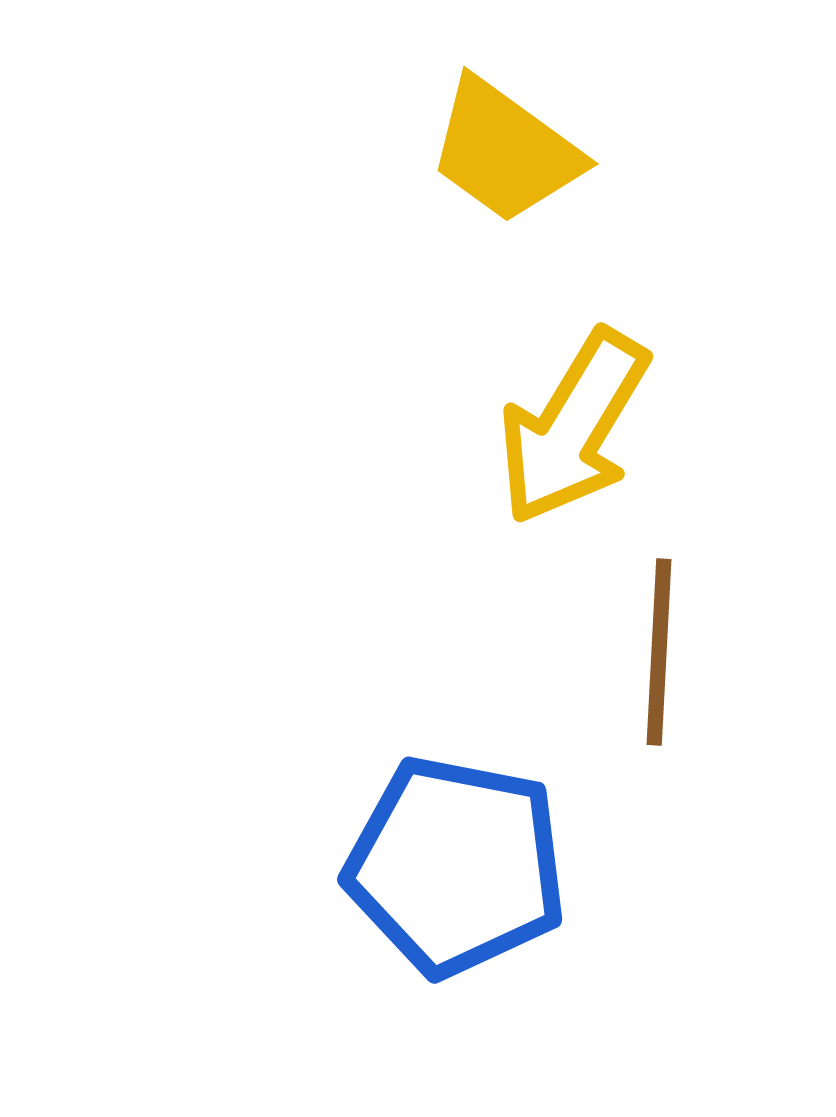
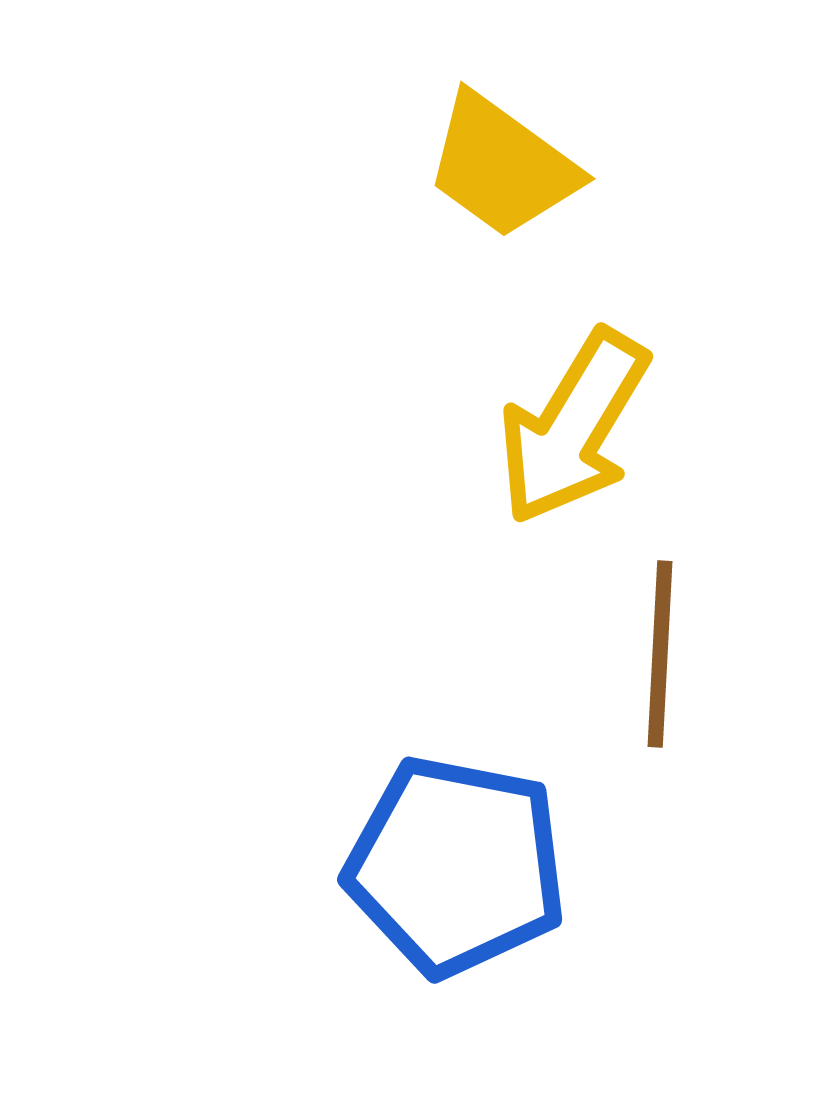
yellow trapezoid: moved 3 px left, 15 px down
brown line: moved 1 px right, 2 px down
